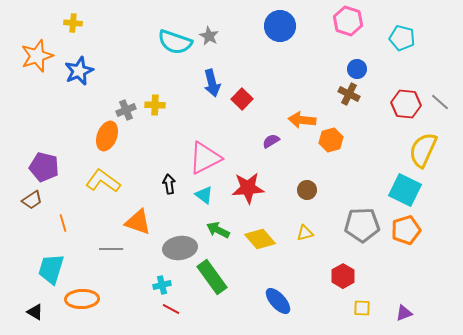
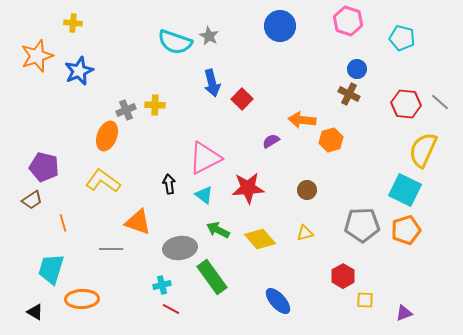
yellow square at (362, 308): moved 3 px right, 8 px up
